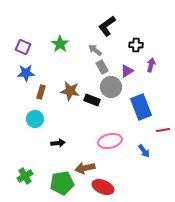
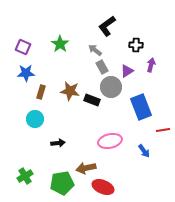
brown arrow: moved 1 px right
